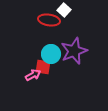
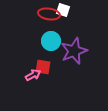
white square: moved 1 px left; rotated 24 degrees counterclockwise
red ellipse: moved 6 px up
cyan circle: moved 13 px up
